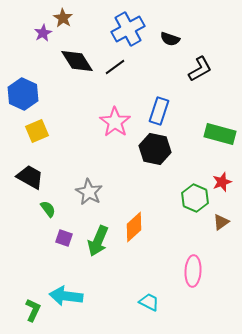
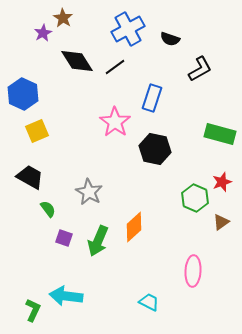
blue rectangle: moved 7 px left, 13 px up
